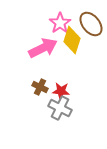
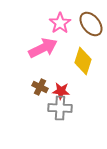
yellow diamond: moved 11 px right, 21 px down
gray cross: rotated 25 degrees counterclockwise
